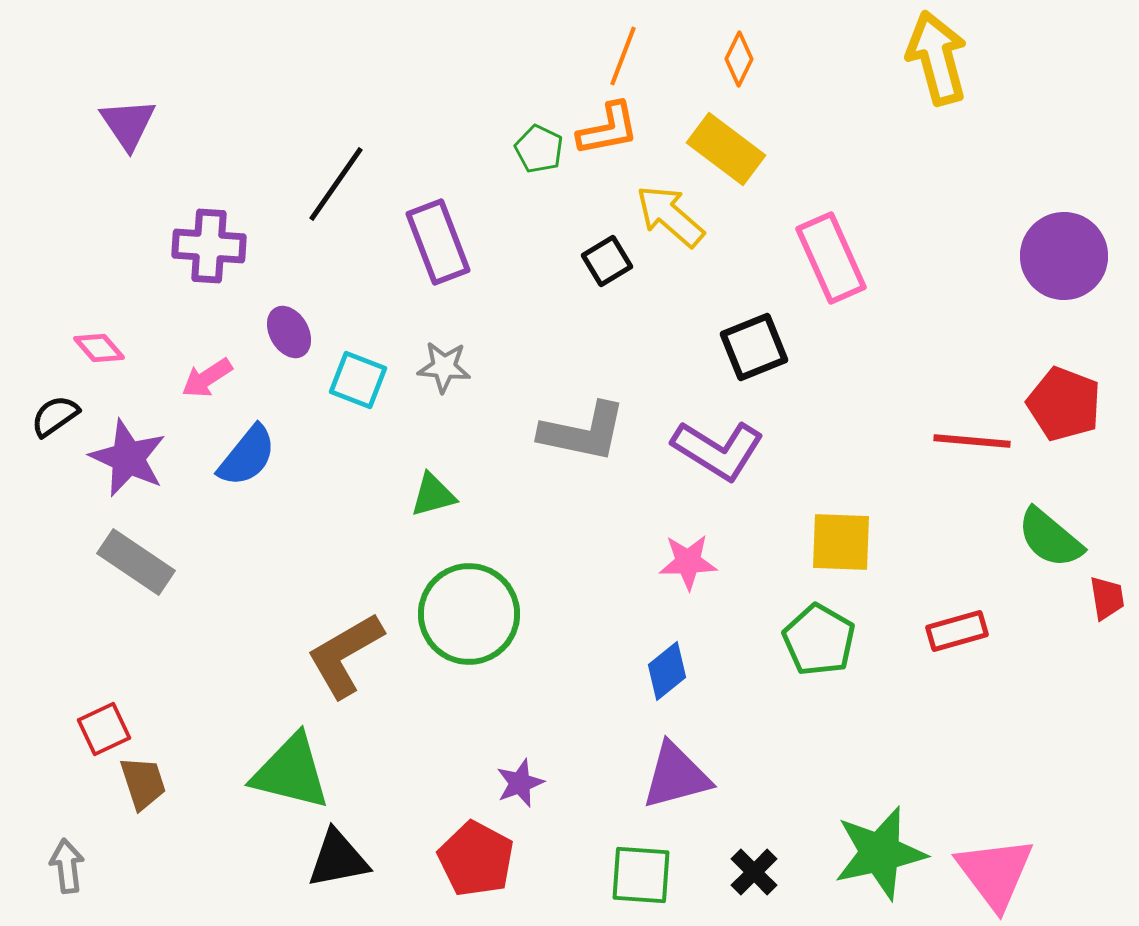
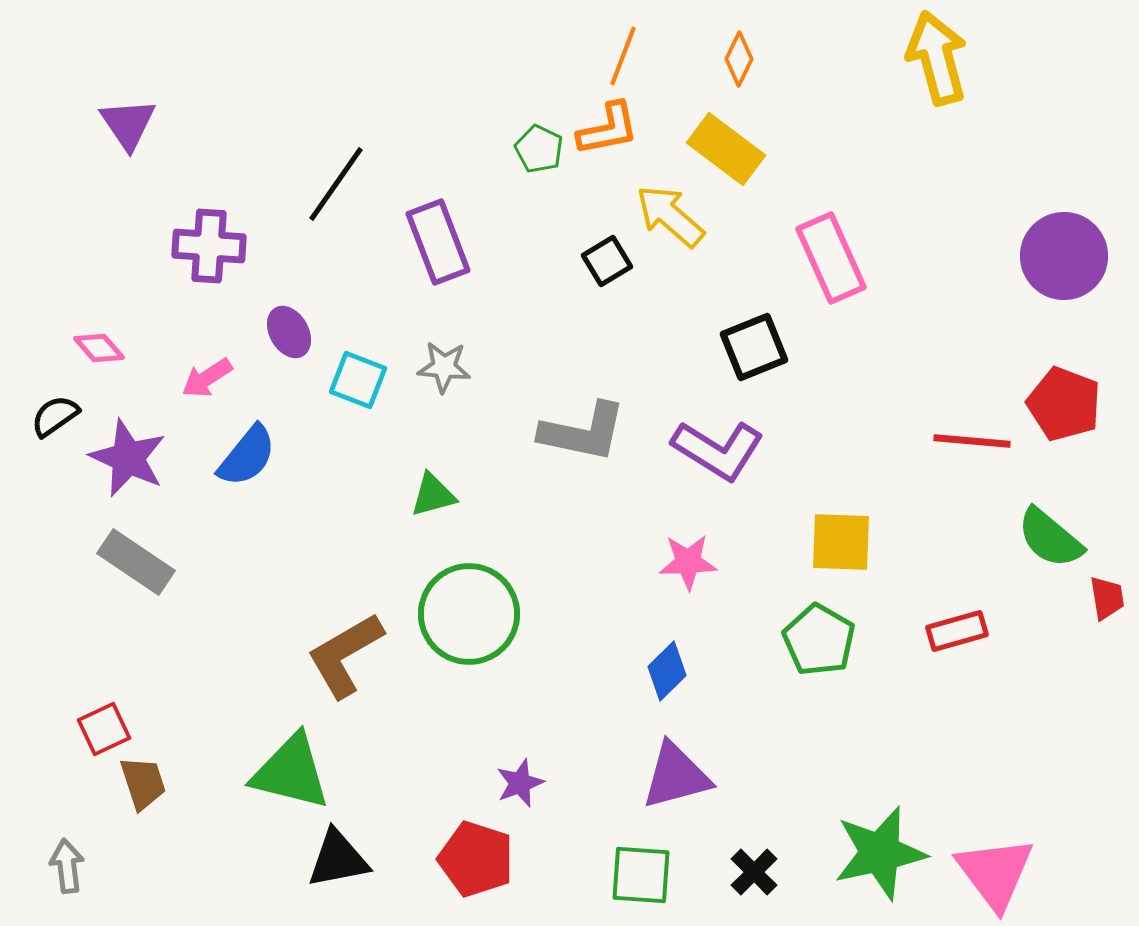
blue diamond at (667, 671): rotated 6 degrees counterclockwise
red pentagon at (476, 859): rotated 10 degrees counterclockwise
